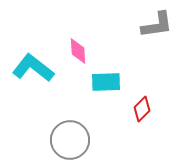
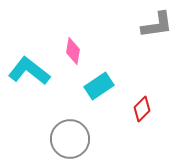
pink diamond: moved 5 px left; rotated 12 degrees clockwise
cyan L-shape: moved 4 px left, 3 px down
cyan rectangle: moved 7 px left, 4 px down; rotated 32 degrees counterclockwise
gray circle: moved 1 px up
